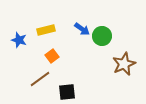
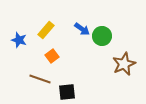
yellow rectangle: rotated 36 degrees counterclockwise
brown line: rotated 55 degrees clockwise
